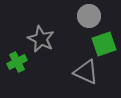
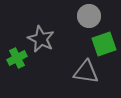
green cross: moved 4 px up
gray triangle: rotated 16 degrees counterclockwise
